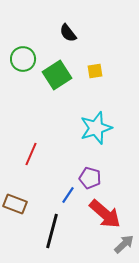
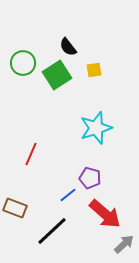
black semicircle: moved 14 px down
green circle: moved 4 px down
yellow square: moved 1 px left, 1 px up
blue line: rotated 18 degrees clockwise
brown rectangle: moved 4 px down
black line: rotated 32 degrees clockwise
